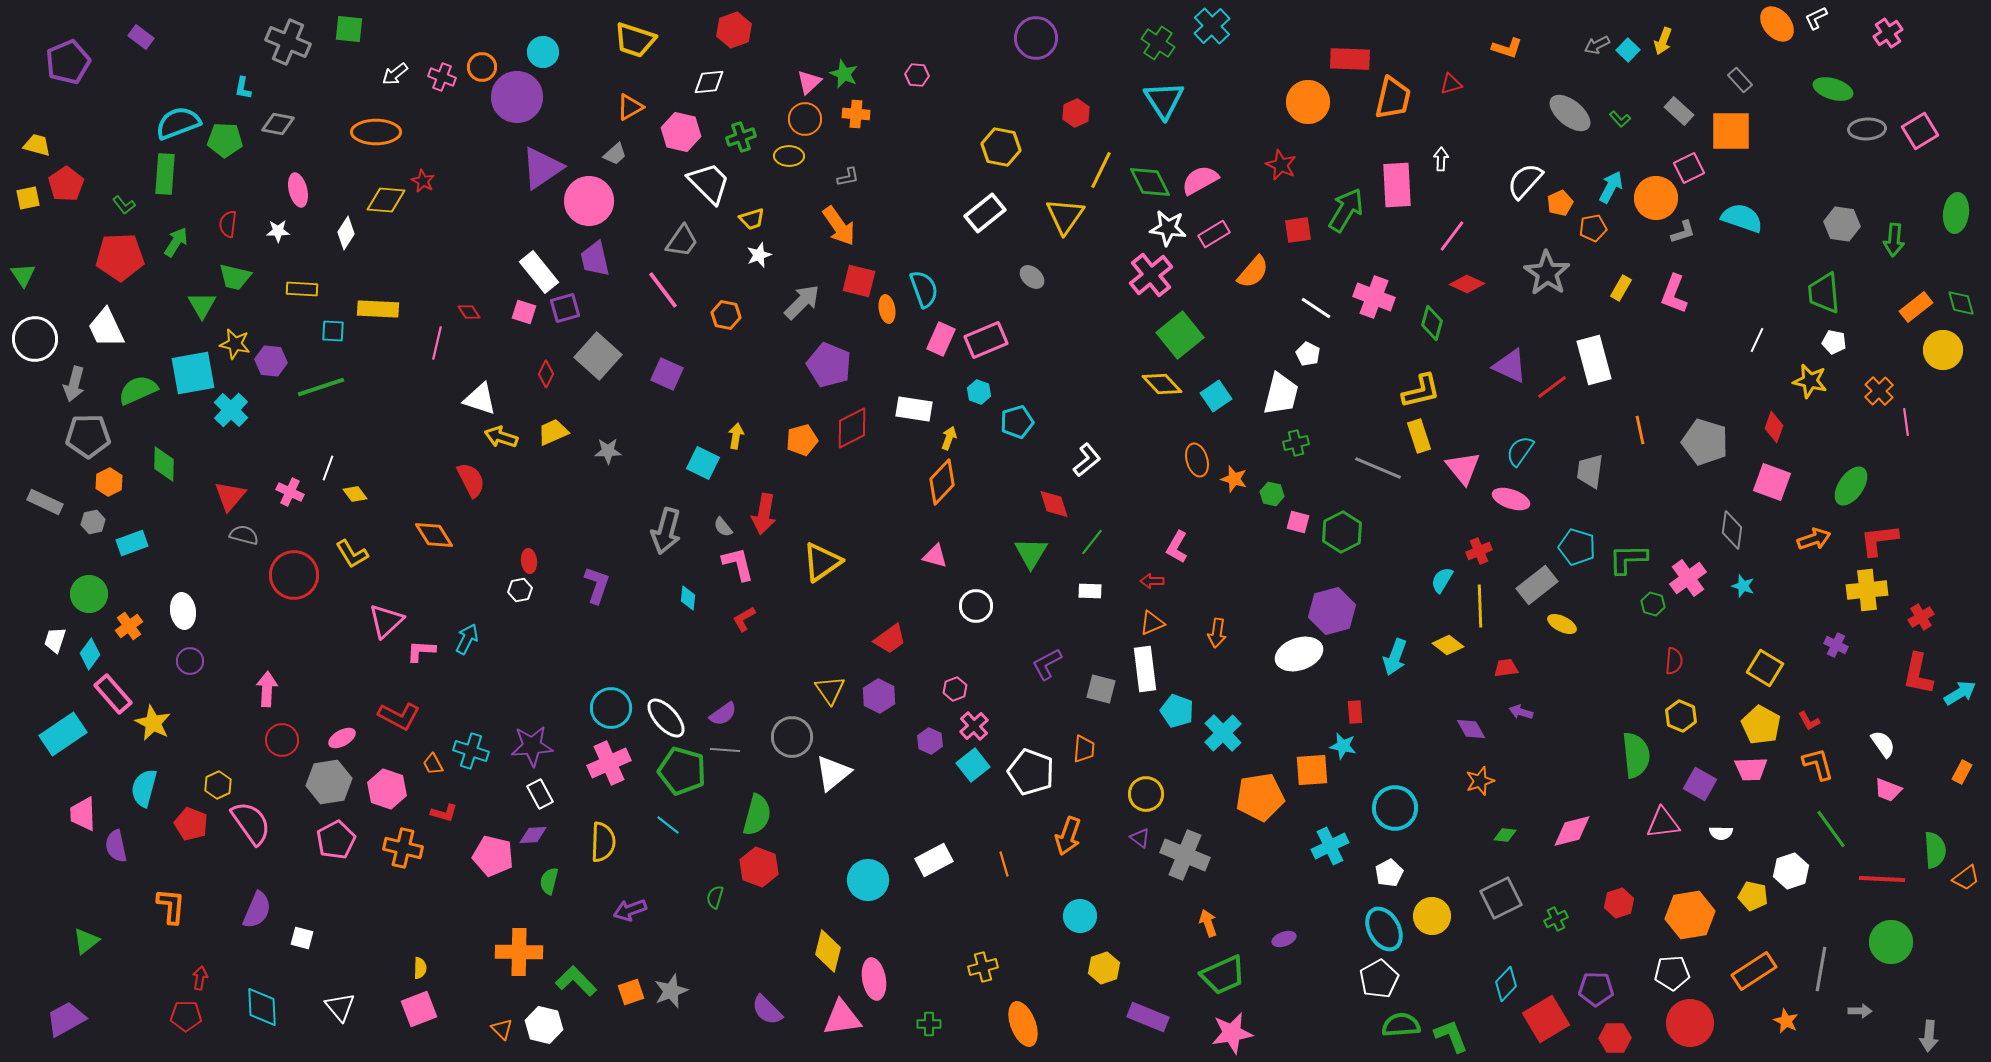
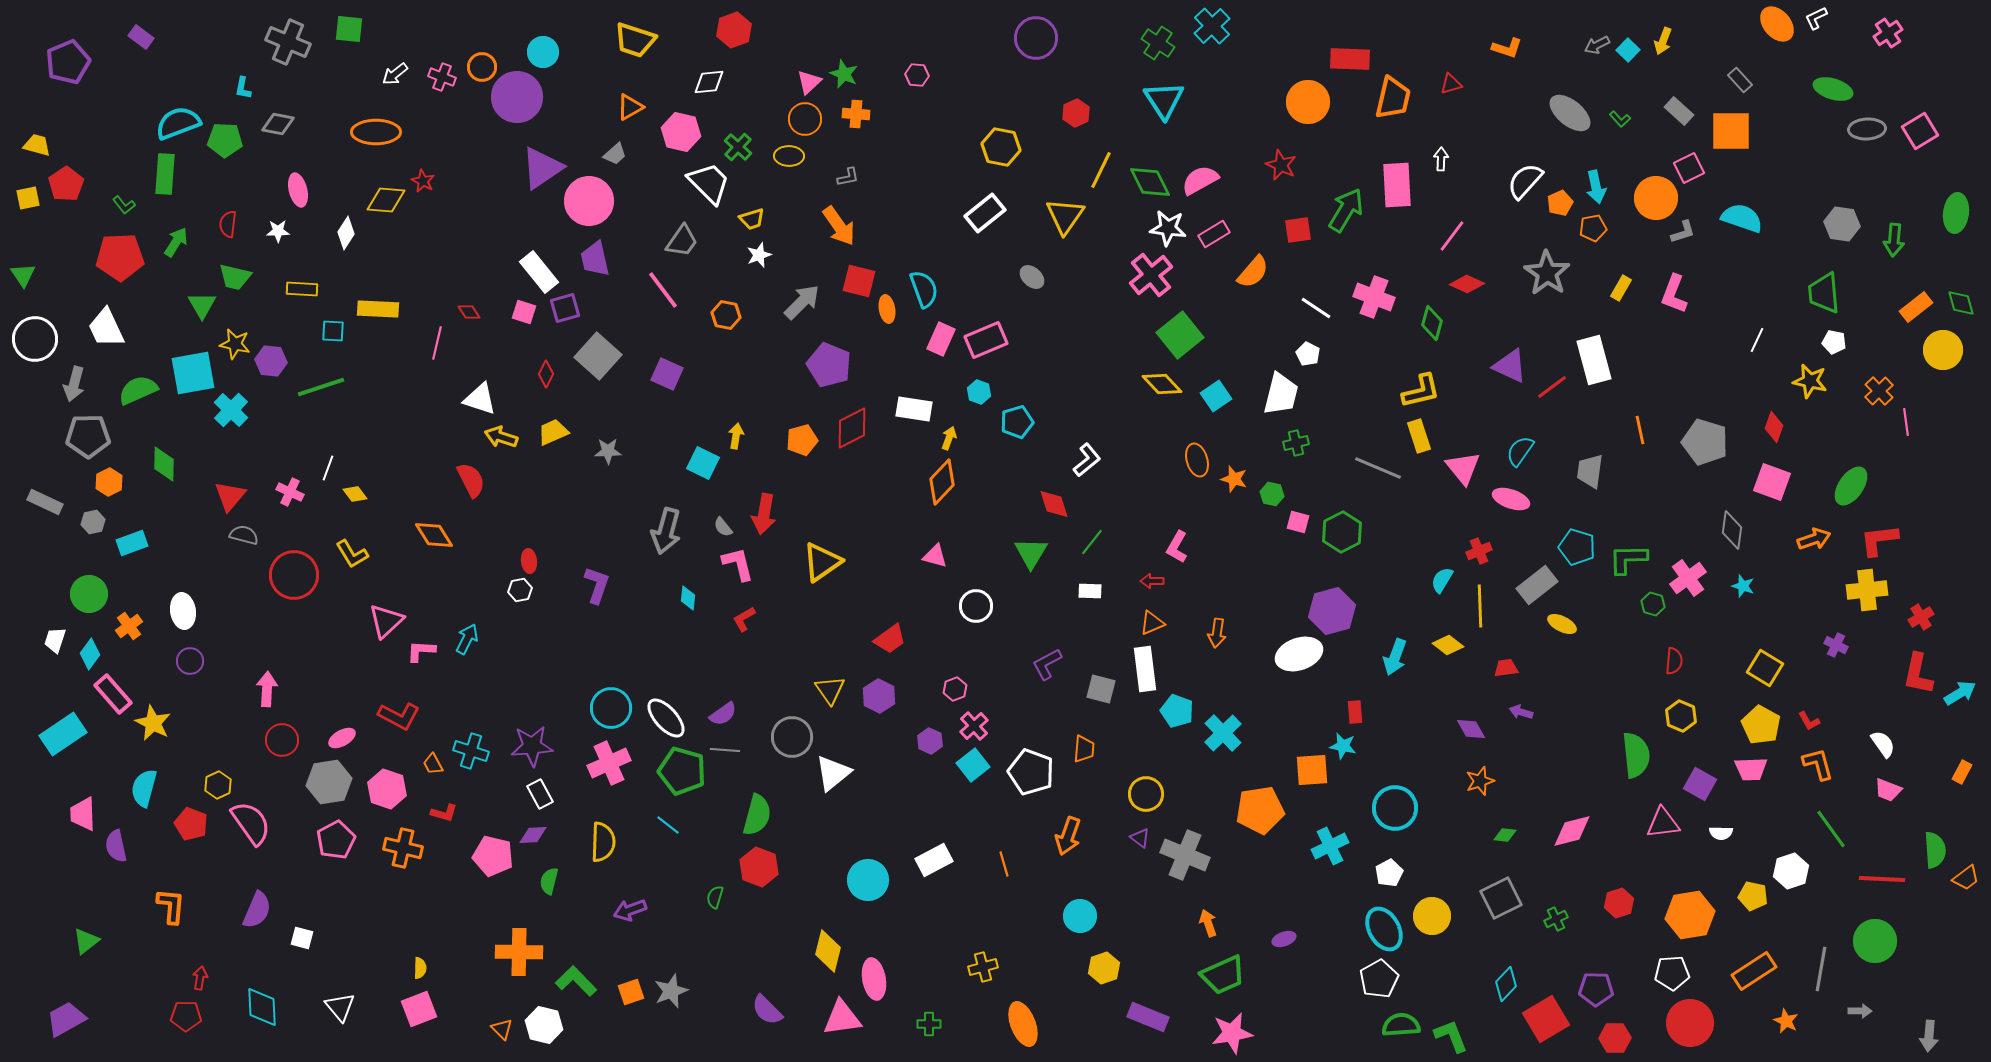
green cross at (741, 137): moved 3 px left, 10 px down; rotated 28 degrees counterclockwise
cyan arrow at (1611, 187): moved 15 px left; rotated 140 degrees clockwise
orange pentagon at (1260, 797): moved 13 px down
green circle at (1891, 942): moved 16 px left, 1 px up
